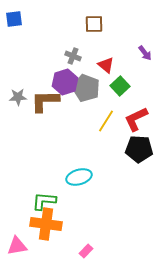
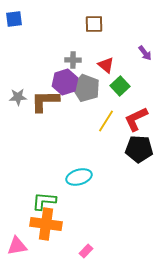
gray cross: moved 4 px down; rotated 21 degrees counterclockwise
